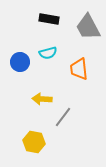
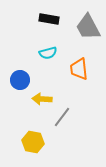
blue circle: moved 18 px down
gray line: moved 1 px left
yellow hexagon: moved 1 px left
